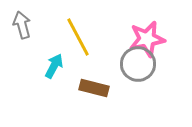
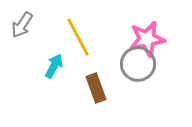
gray arrow: rotated 132 degrees counterclockwise
brown rectangle: moved 2 px right; rotated 56 degrees clockwise
